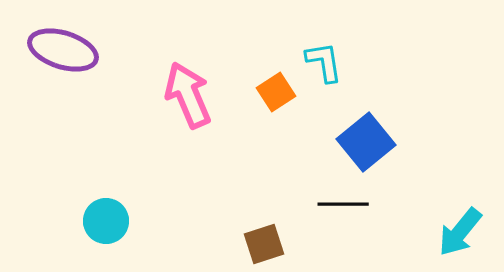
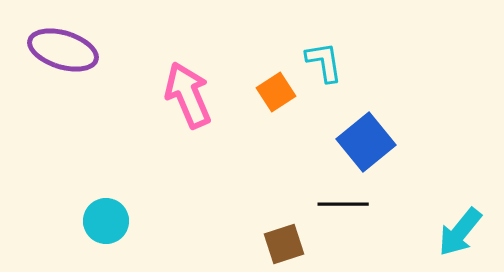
brown square: moved 20 px right
